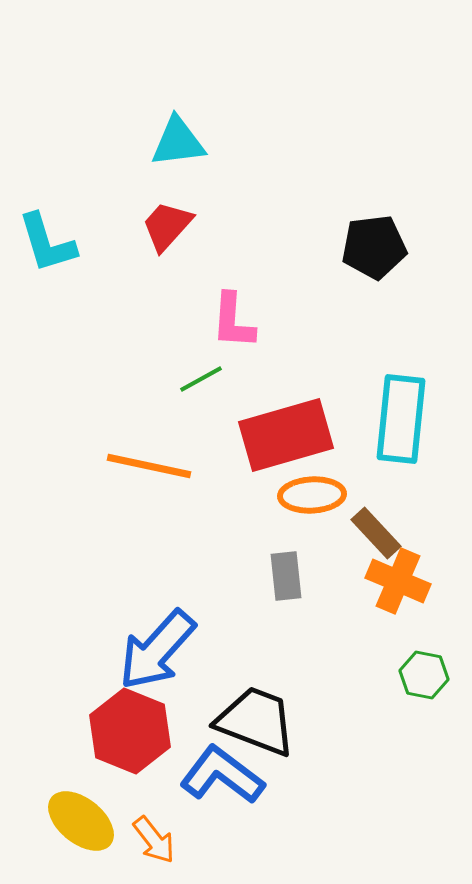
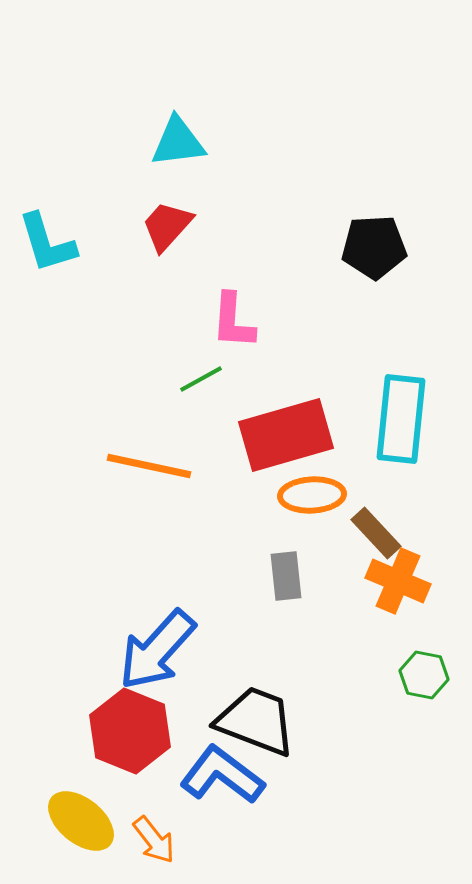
black pentagon: rotated 4 degrees clockwise
